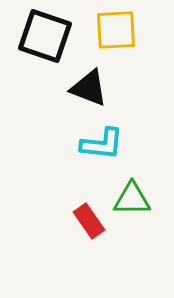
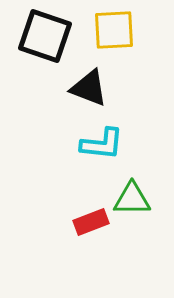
yellow square: moved 2 px left
red rectangle: moved 2 px right, 1 px down; rotated 76 degrees counterclockwise
